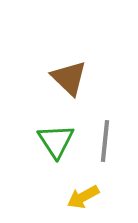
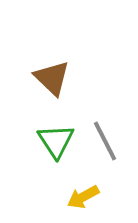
brown triangle: moved 17 px left
gray line: rotated 33 degrees counterclockwise
